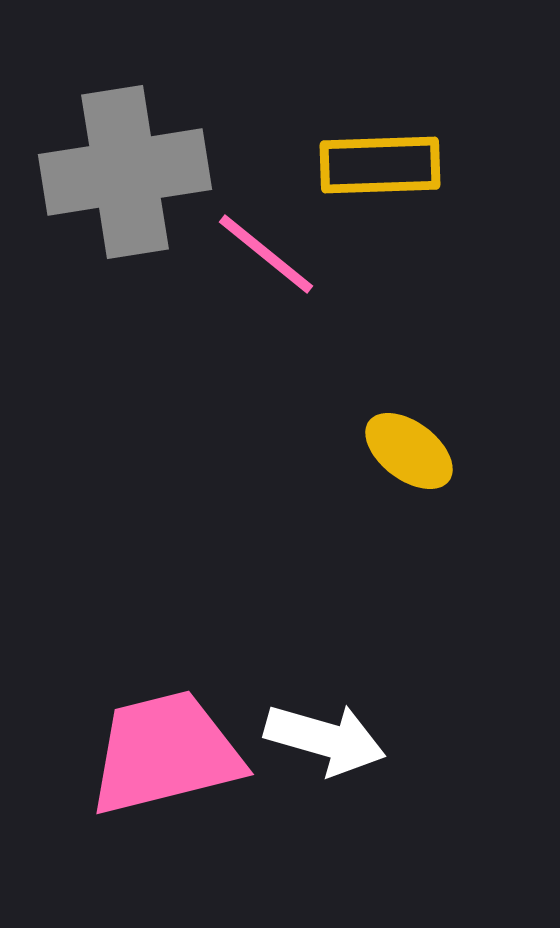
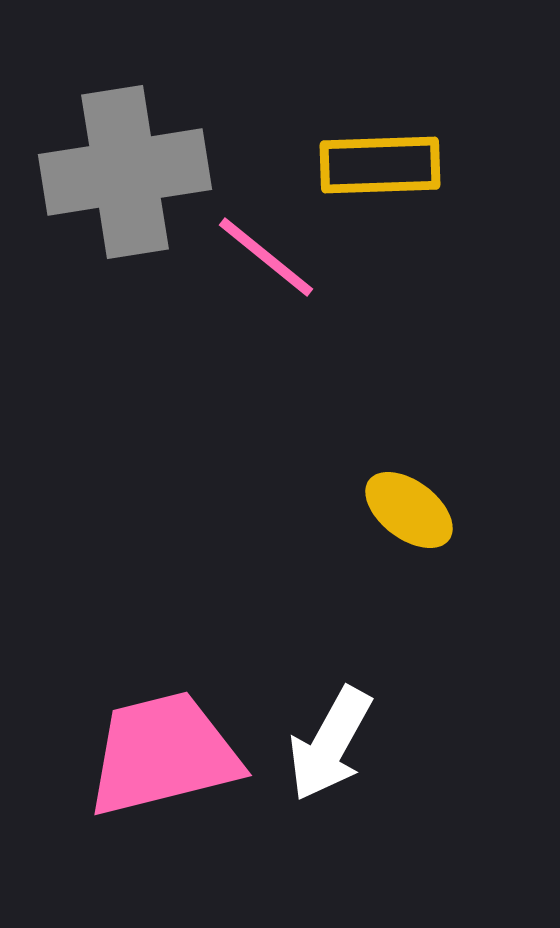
pink line: moved 3 px down
yellow ellipse: moved 59 px down
white arrow: moved 5 px right, 5 px down; rotated 103 degrees clockwise
pink trapezoid: moved 2 px left, 1 px down
